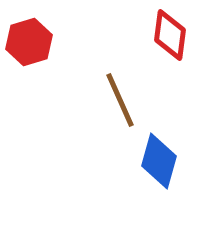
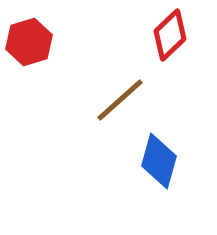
red diamond: rotated 39 degrees clockwise
brown line: rotated 72 degrees clockwise
